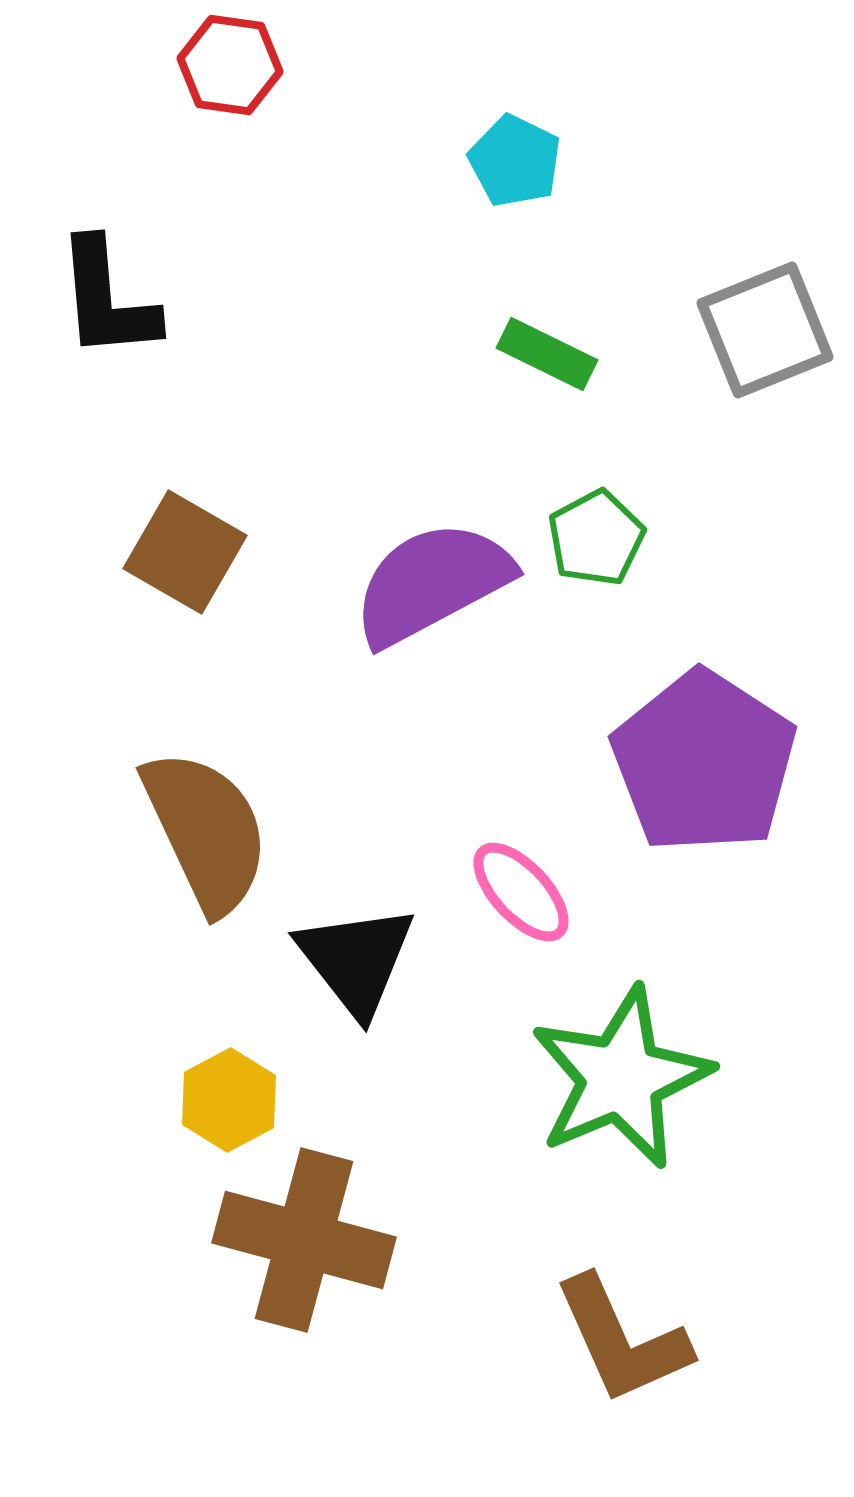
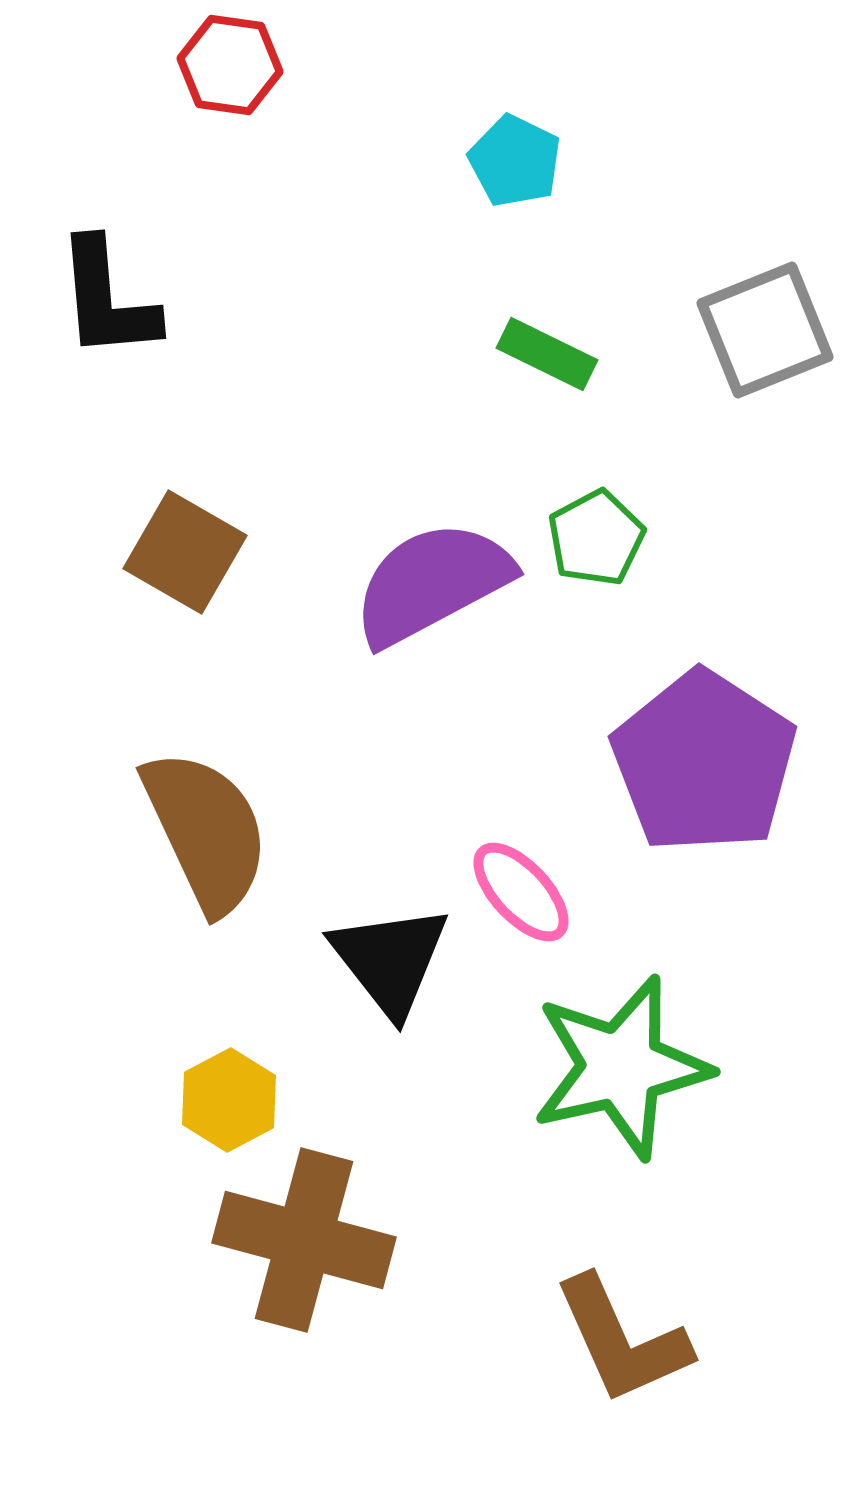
black triangle: moved 34 px right
green star: moved 11 px up; rotated 10 degrees clockwise
